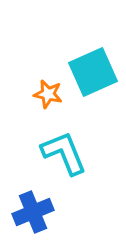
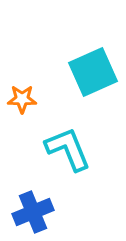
orange star: moved 26 px left, 5 px down; rotated 12 degrees counterclockwise
cyan L-shape: moved 4 px right, 4 px up
